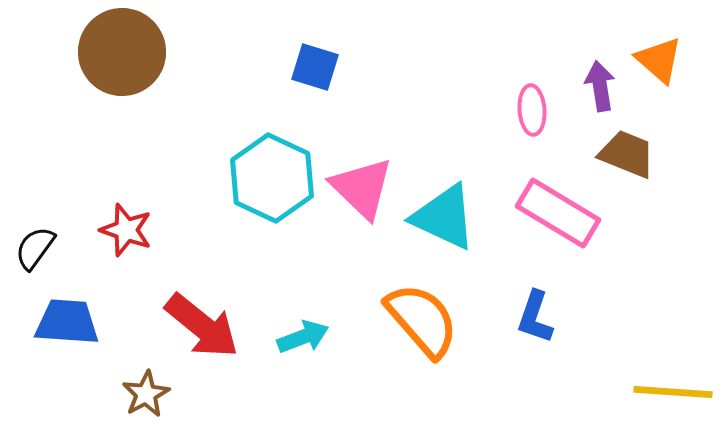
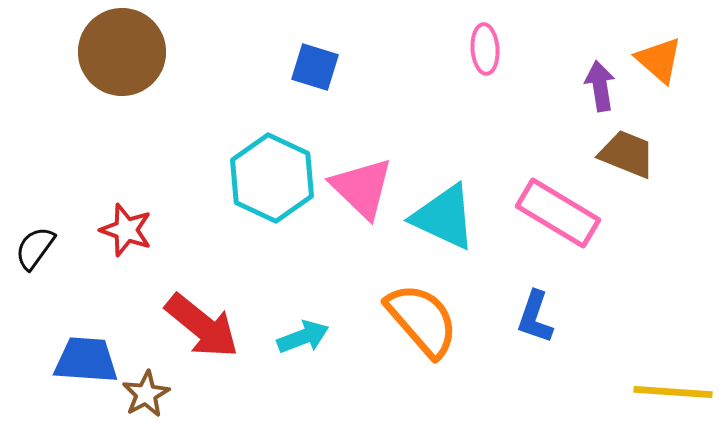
pink ellipse: moved 47 px left, 61 px up
blue trapezoid: moved 19 px right, 38 px down
